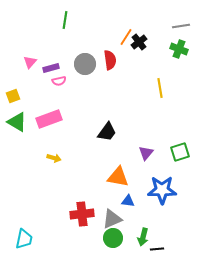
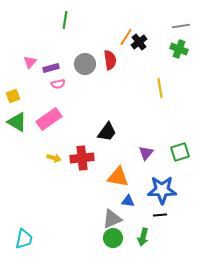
pink semicircle: moved 1 px left, 3 px down
pink rectangle: rotated 15 degrees counterclockwise
red cross: moved 56 px up
black line: moved 3 px right, 34 px up
